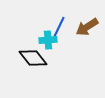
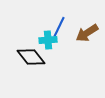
brown arrow: moved 6 px down
black diamond: moved 2 px left, 1 px up
